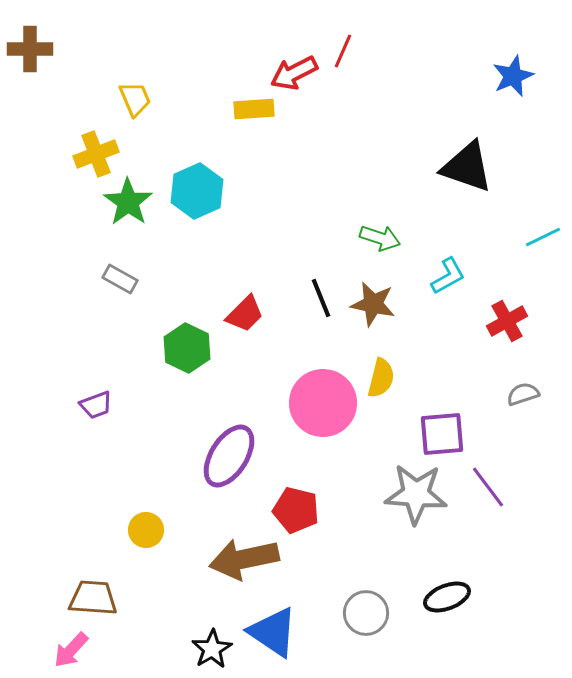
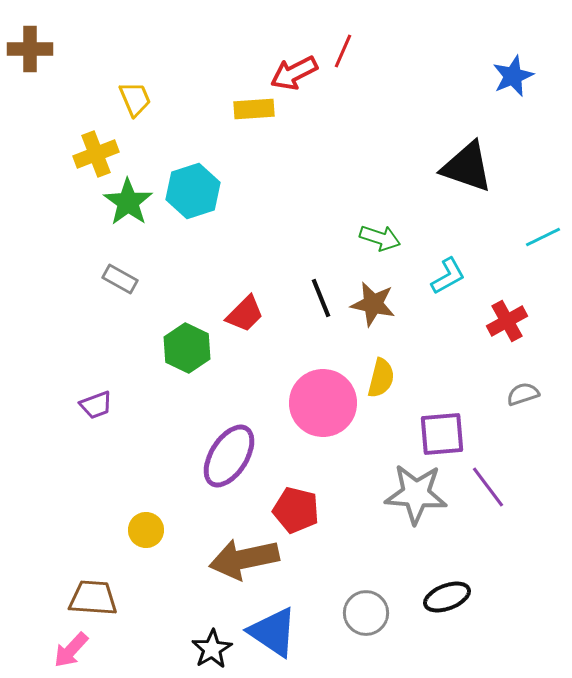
cyan hexagon: moved 4 px left; rotated 6 degrees clockwise
